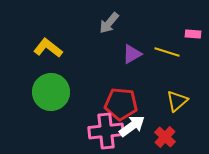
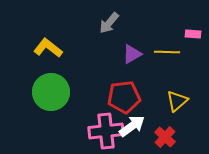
yellow line: rotated 15 degrees counterclockwise
red pentagon: moved 3 px right, 7 px up; rotated 12 degrees counterclockwise
